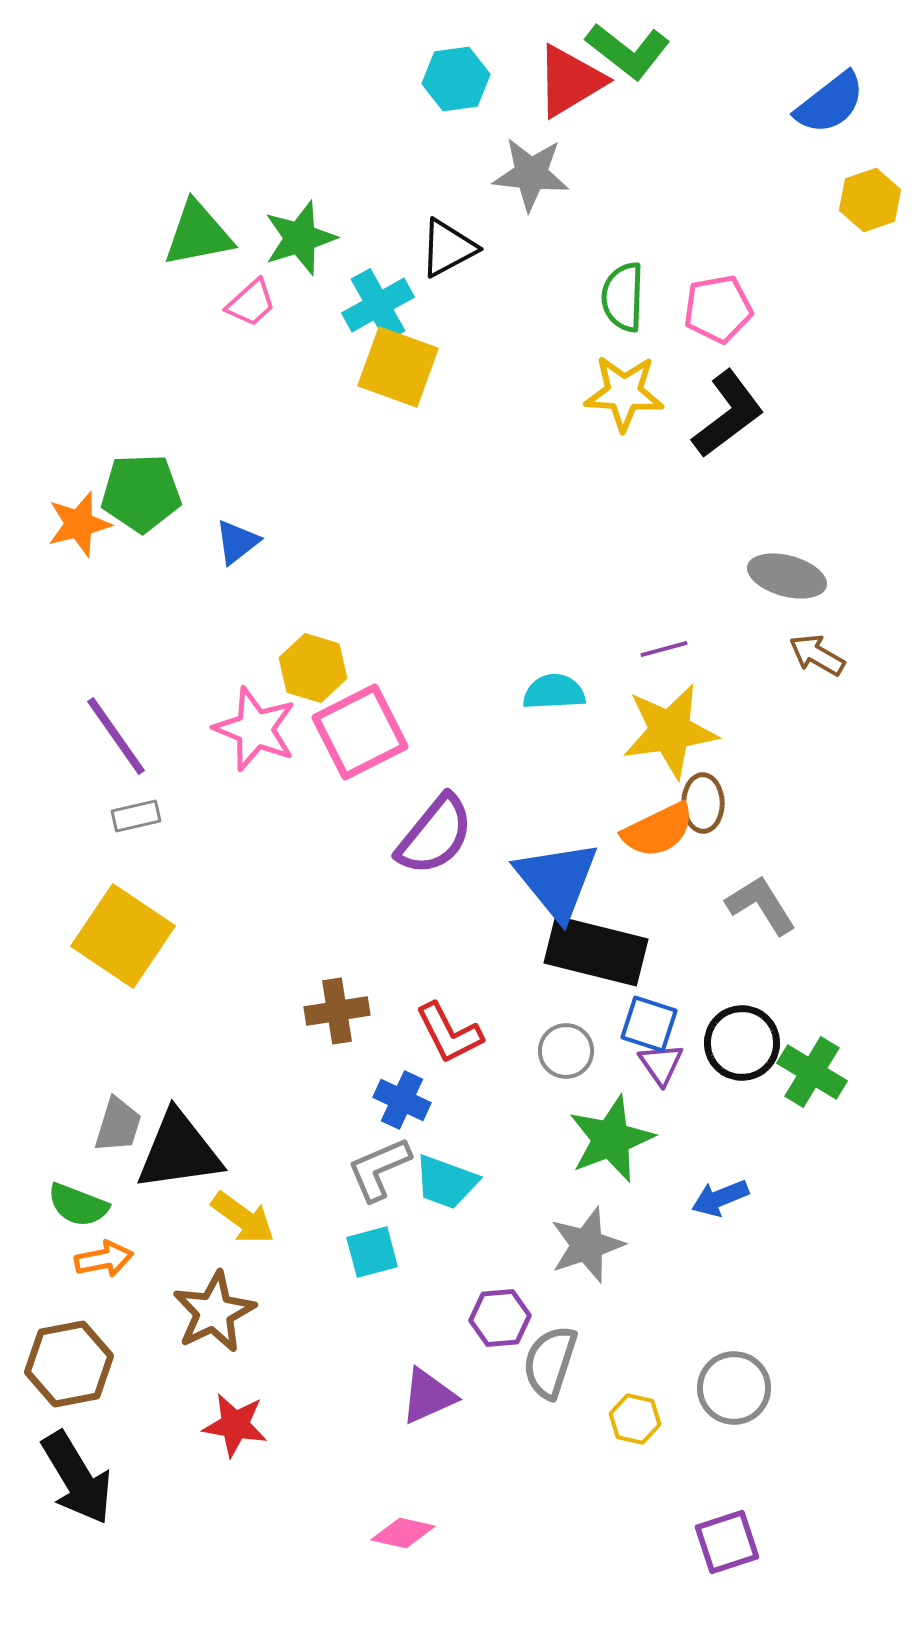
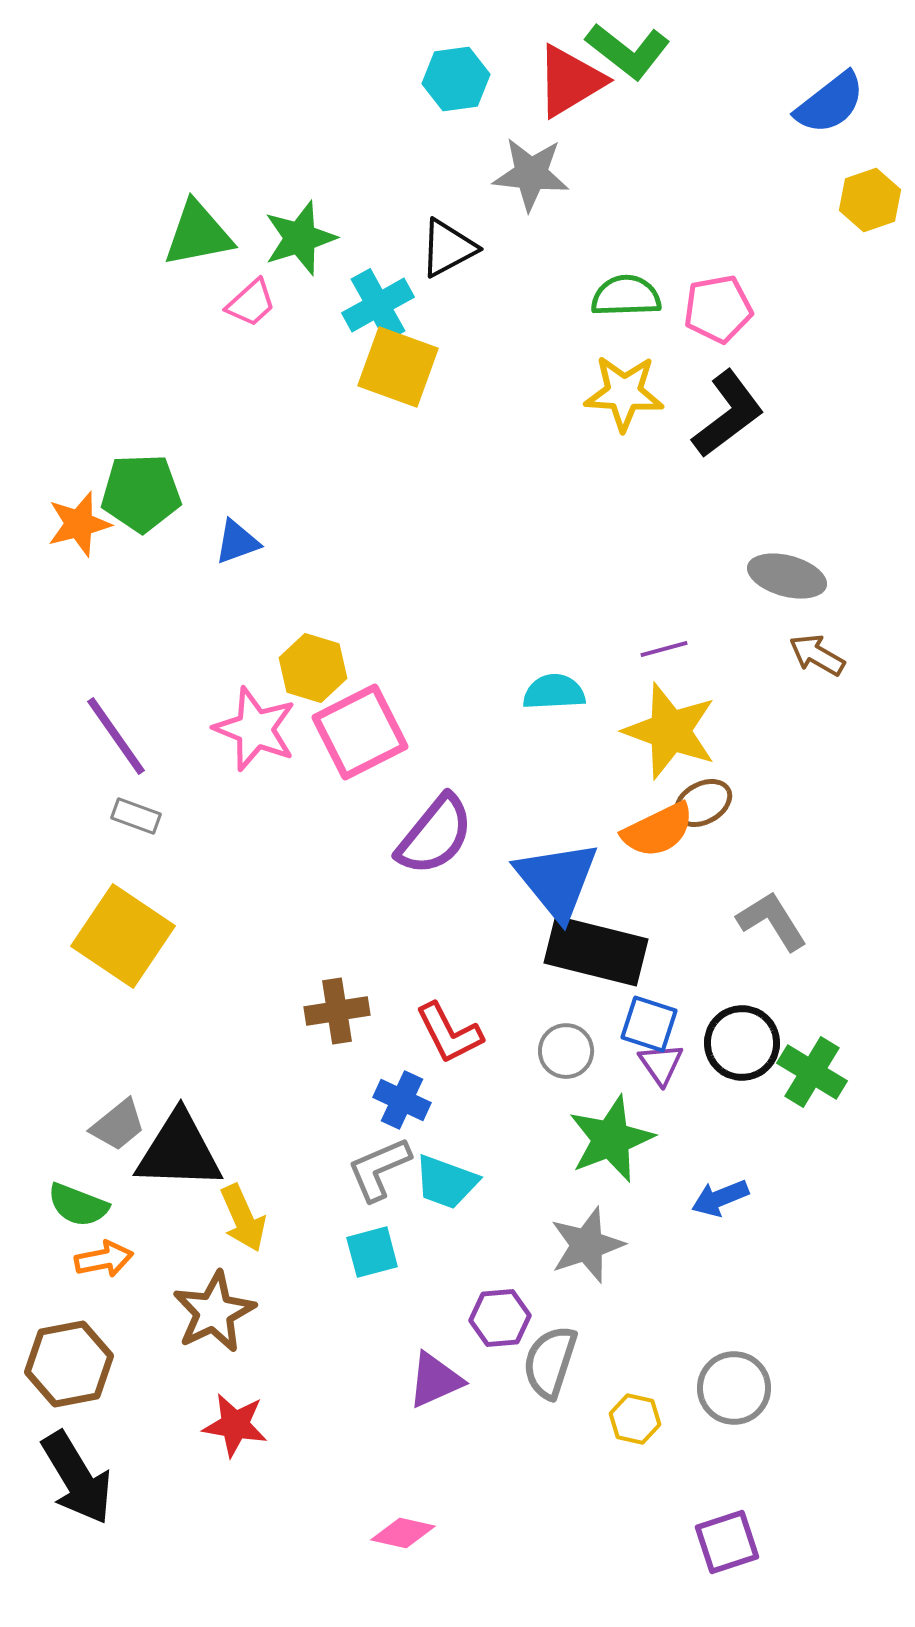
green semicircle at (623, 297): moved 3 px right, 1 px up; rotated 86 degrees clockwise
blue triangle at (237, 542): rotated 18 degrees clockwise
yellow star at (670, 731): rotated 28 degrees clockwise
brown ellipse at (703, 803): rotated 62 degrees clockwise
gray rectangle at (136, 816): rotated 33 degrees clockwise
gray L-shape at (761, 905): moved 11 px right, 16 px down
gray trapezoid at (118, 1125): rotated 34 degrees clockwise
black triangle at (179, 1151): rotated 10 degrees clockwise
yellow arrow at (243, 1218): rotated 30 degrees clockwise
purple triangle at (428, 1396): moved 7 px right, 16 px up
